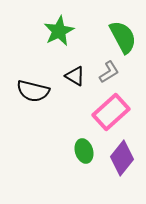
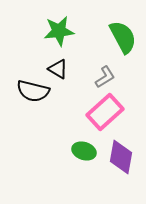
green star: rotated 20 degrees clockwise
gray L-shape: moved 4 px left, 5 px down
black triangle: moved 17 px left, 7 px up
pink rectangle: moved 6 px left
green ellipse: rotated 55 degrees counterclockwise
purple diamond: moved 1 px left, 1 px up; rotated 28 degrees counterclockwise
